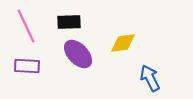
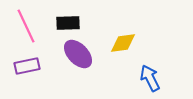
black rectangle: moved 1 px left, 1 px down
purple rectangle: rotated 15 degrees counterclockwise
